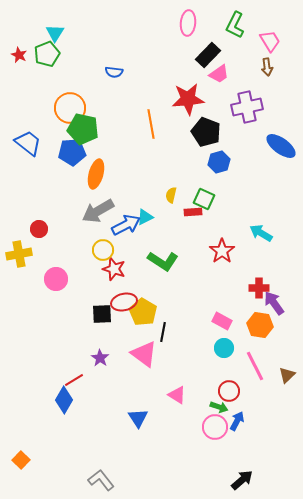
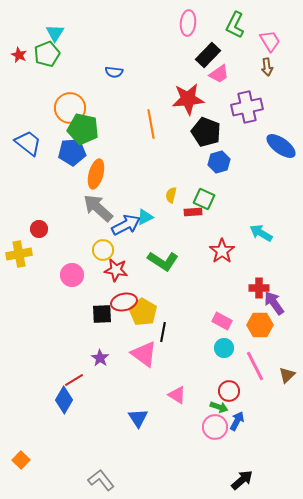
gray arrow at (98, 211): moved 3 px up; rotated 72 degrees clockwise
red star at (114, 269): moved 2 px right, 1 px down; rotated 10 degrees counterclockwise
pink circle at (56, 279): moved 16 px right, 4 px up
orange hexagon at (260, 325): rotated 10 degrees counterclockwise
